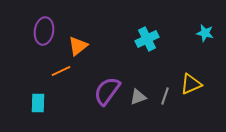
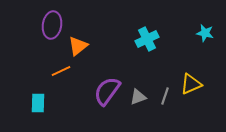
purple ellipse: moved 8 px right, 6 px up
